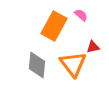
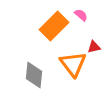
orange rectangle: rotated 16 degrees clockwise
red triangle: moved 1 px right
gray diamond: moved 3 px left, 10 px down
